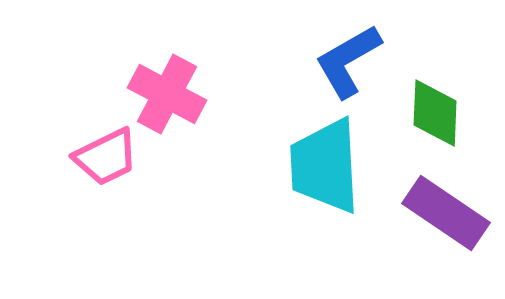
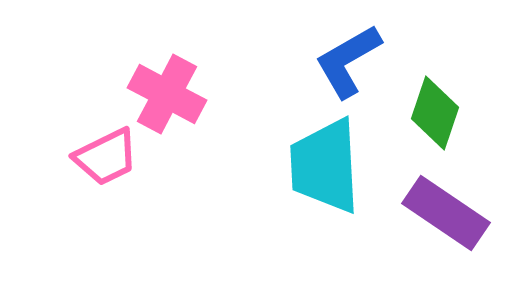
green diamond: rotated 16 degrees clockwise
